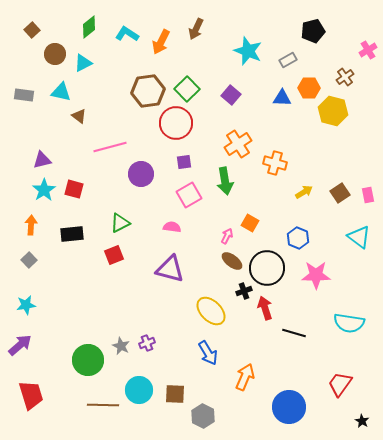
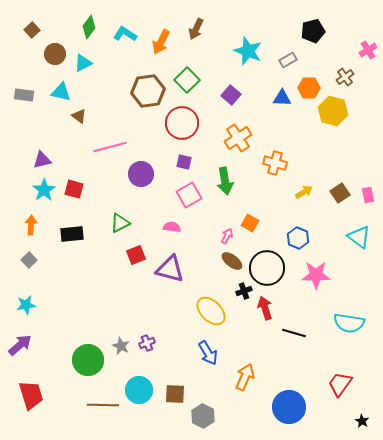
green diamond at (89, 27): rotated 15 degrees counterclockwise
cyan L-shape at (127, 34): moved 2 px left
green square at (187, 89): moved 9 px up
red circle at (176, 123): moved 6 px right
orange cross at (238, 144): moved 6 px up
purple square at (184, 162): rotated 21 degrees clockwise
red square at (114, 255): moved 22 px right
